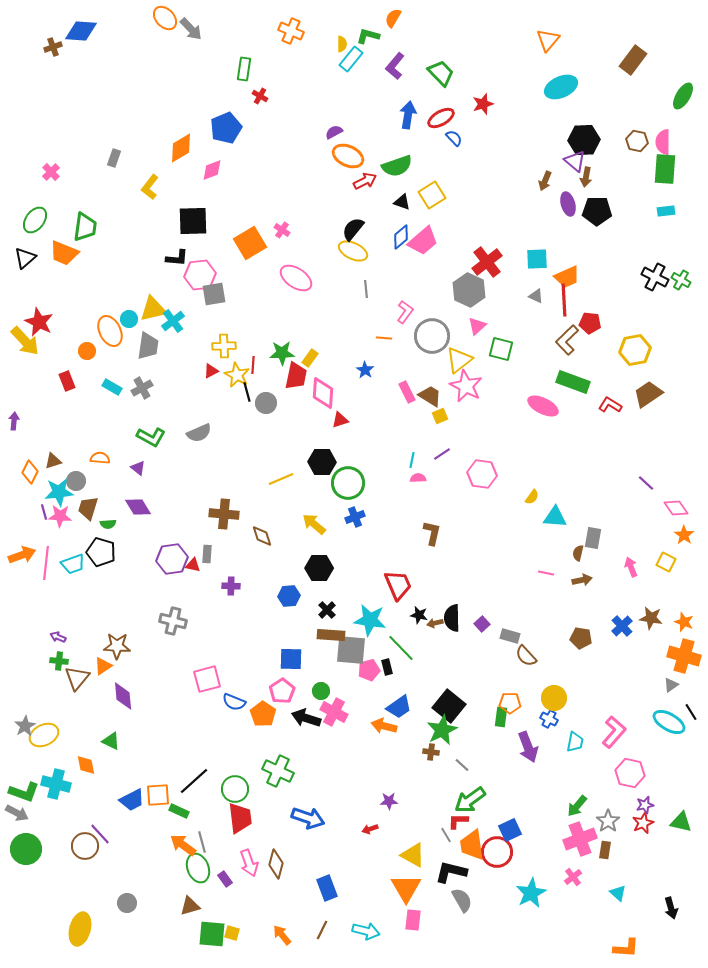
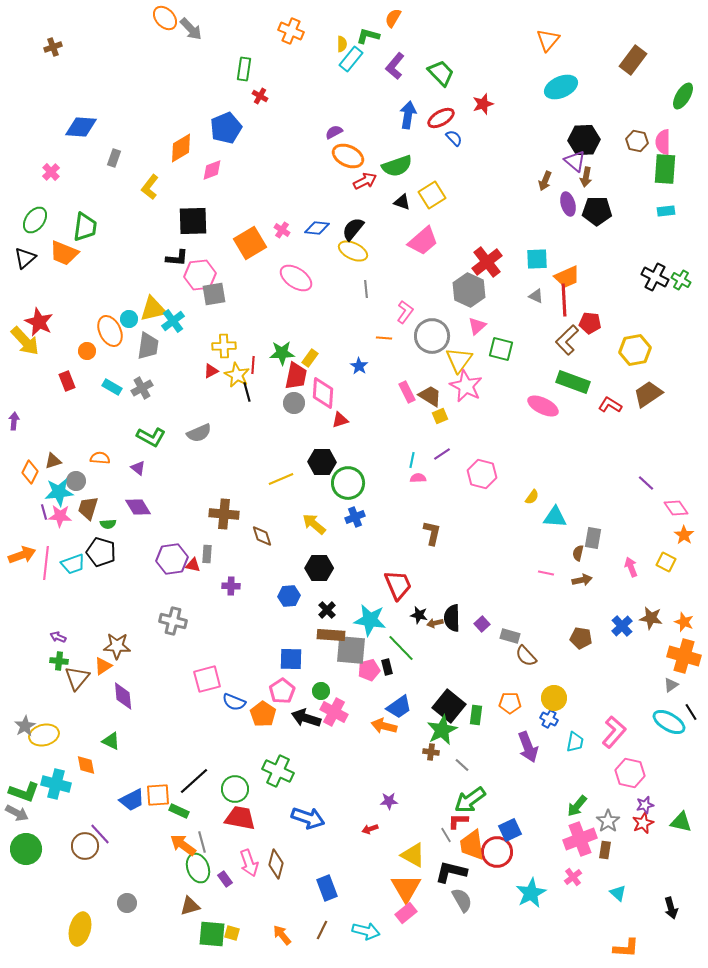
blue diamond at (81, 31): moved 96 px down
blue diamond at (401, 237): moved 84 px left, 9 px up; rotated 45 degrees clockwise
yellow triangle at (459, 360): rotated 16 degrees counterclockwise
blue star at (365, 370): moved 6 px left, 4 px up
gray circle at (266, 403): moved 28 px right
pink hexagon at (482, 474): rotated 8 degrees clockwise
green rectangle at (501, 717): moved 25 px left, 2 px up
yellow ellipse at (44, 735): rotated 12 degrees clockwise
red trapezoid at (240, 818): rotated 72 degrees counterclockwise
pink rectangle at (413, 920): moved 7 px left, 7 px up; rotated 45 degrees clockwise
